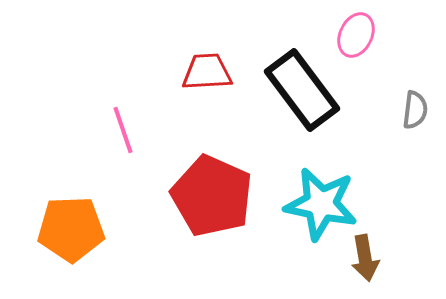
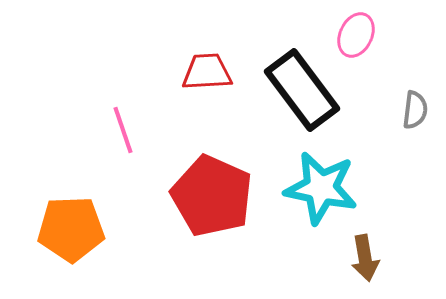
cyan star: moved 16 px up
